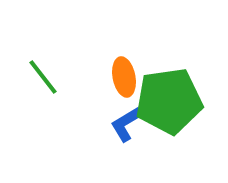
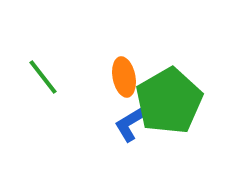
green pentagon: rotated 22 degrees counterclockwise
blue L-shape: moved 4 px right
